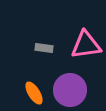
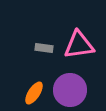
pink triangle: moved 7 px left
orange ellipse: rotated 65 degrees clockwise
